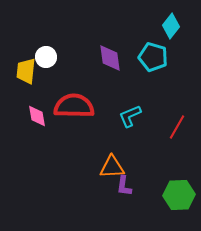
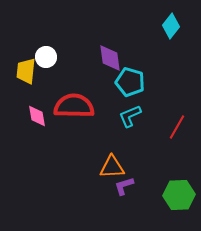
cyan pentagon: moved 23 px left, 25 px down
purple L-shape: rotated 65 degrees clockwise
